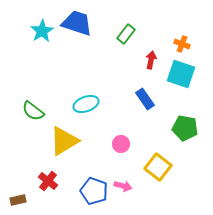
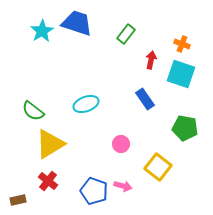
yellow triangle: moved 14 px left, 3 px down
